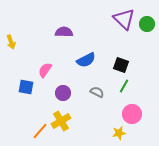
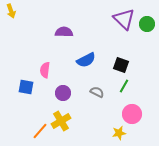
yellow arrow: moved 31 px up
pink semicircle: rotated 28 degrees counterclockwise
